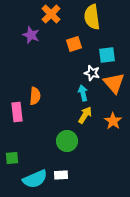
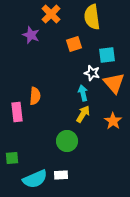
yellow arrow: moved 2 px left, 1 px up
